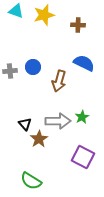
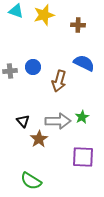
black triangle: moved 2 px left, 3 px up
purple square: rotated 25 degrees counterclockwise
